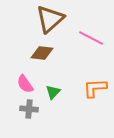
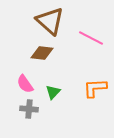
brown triangle: moved 2 px down; rotated 36 degrees counterclockwise
